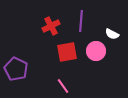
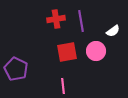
purple line: rotated 15 degrees counterclockwise
red cross: moved 5 px right, 7 px up; rotated 18 degrees clockwise
white semicircle: moved 1 px right, 3 px up; rotated 64 degrees counterclockwise
pink line: rotated 28 degrees clockwise
